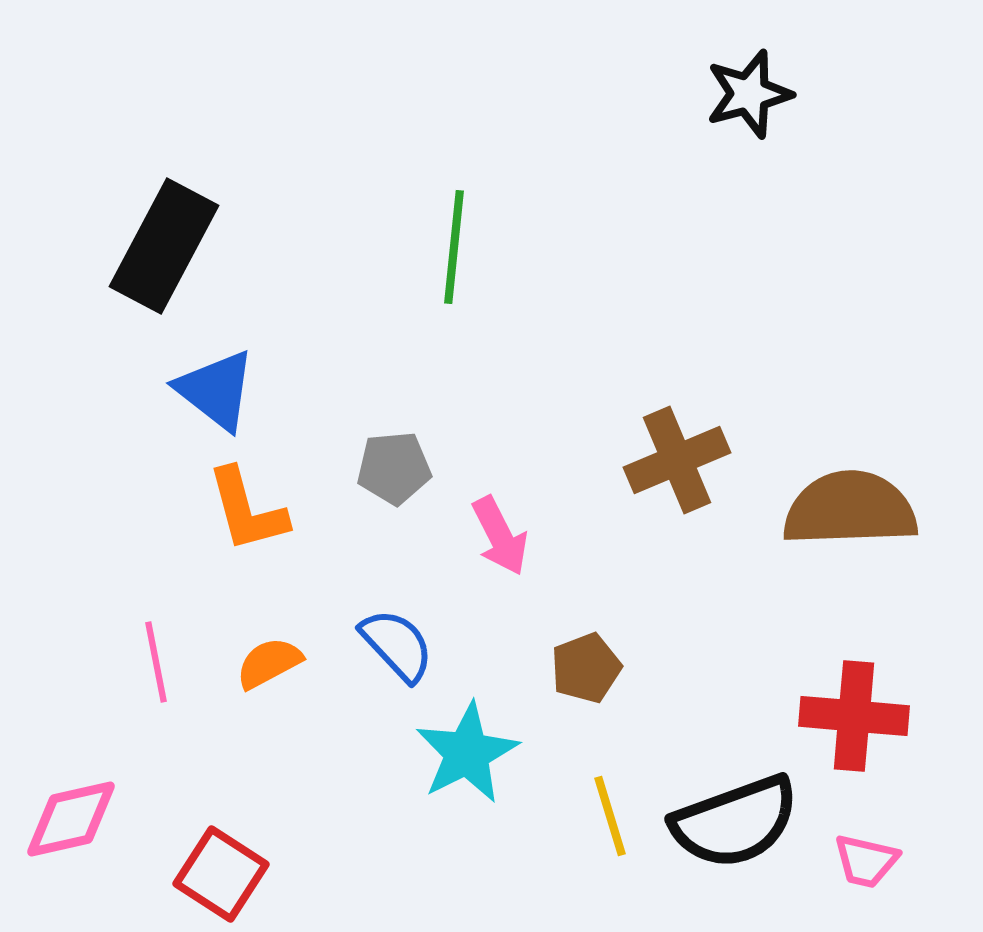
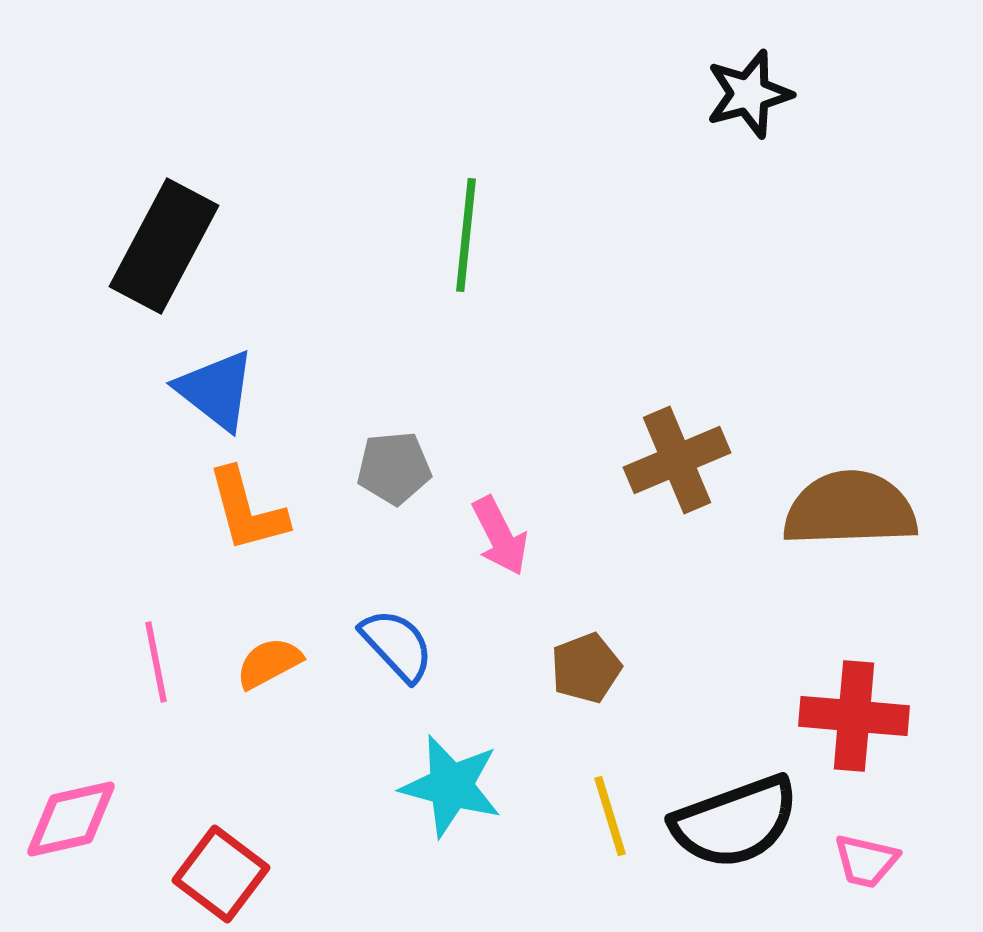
green line: moved 12 px right, 12 px up
cyan star: moved 16 px left, 33 px down; rotated 30 degrees counterclockwise
red square: rotated 4 degrees clockwise
